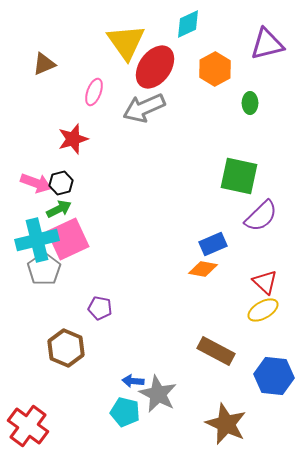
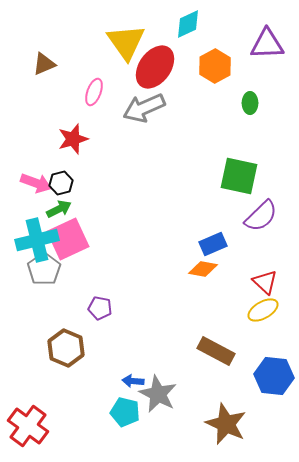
purple triangle: rotated 12 degrees clockwise
orange hexagon: moved 3 px up
